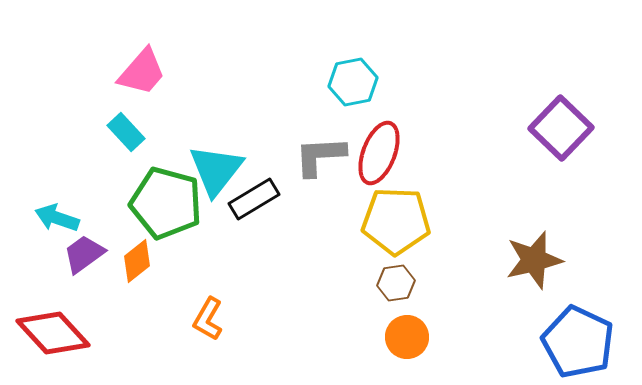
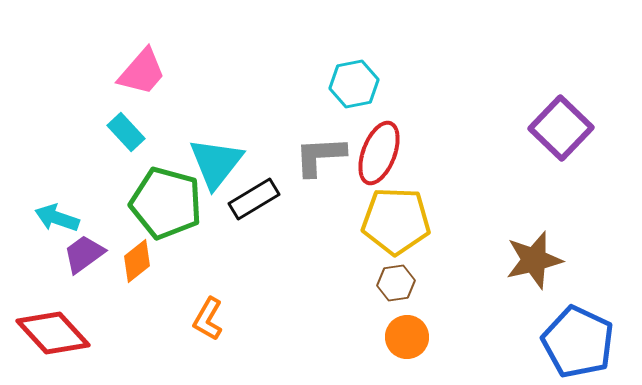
cyan hexagon: moved 1 px right, 2 px down
cyan triangle: moved 7 px up
